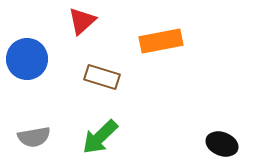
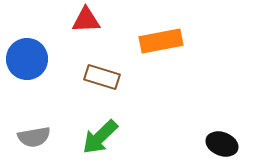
red triangle: moved 4 px right, 1 px up; rotated 40 degrees clockwise
